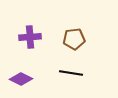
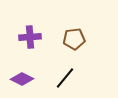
black line: moved 6 px left, 5 px down; rotated 60 degrees counterclockwise
purple diamond: moved 1 px right
